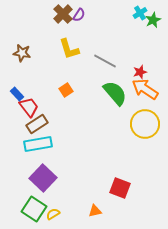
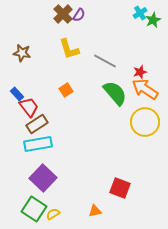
yellow circle: moved 2 px up
